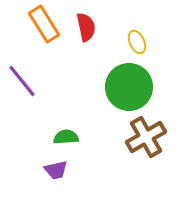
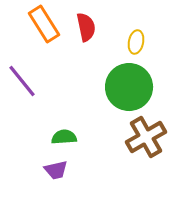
yellow ellipse: moved 1 px left; rotated 35 degrees clockwise
green semicircle: moved 2 px left
